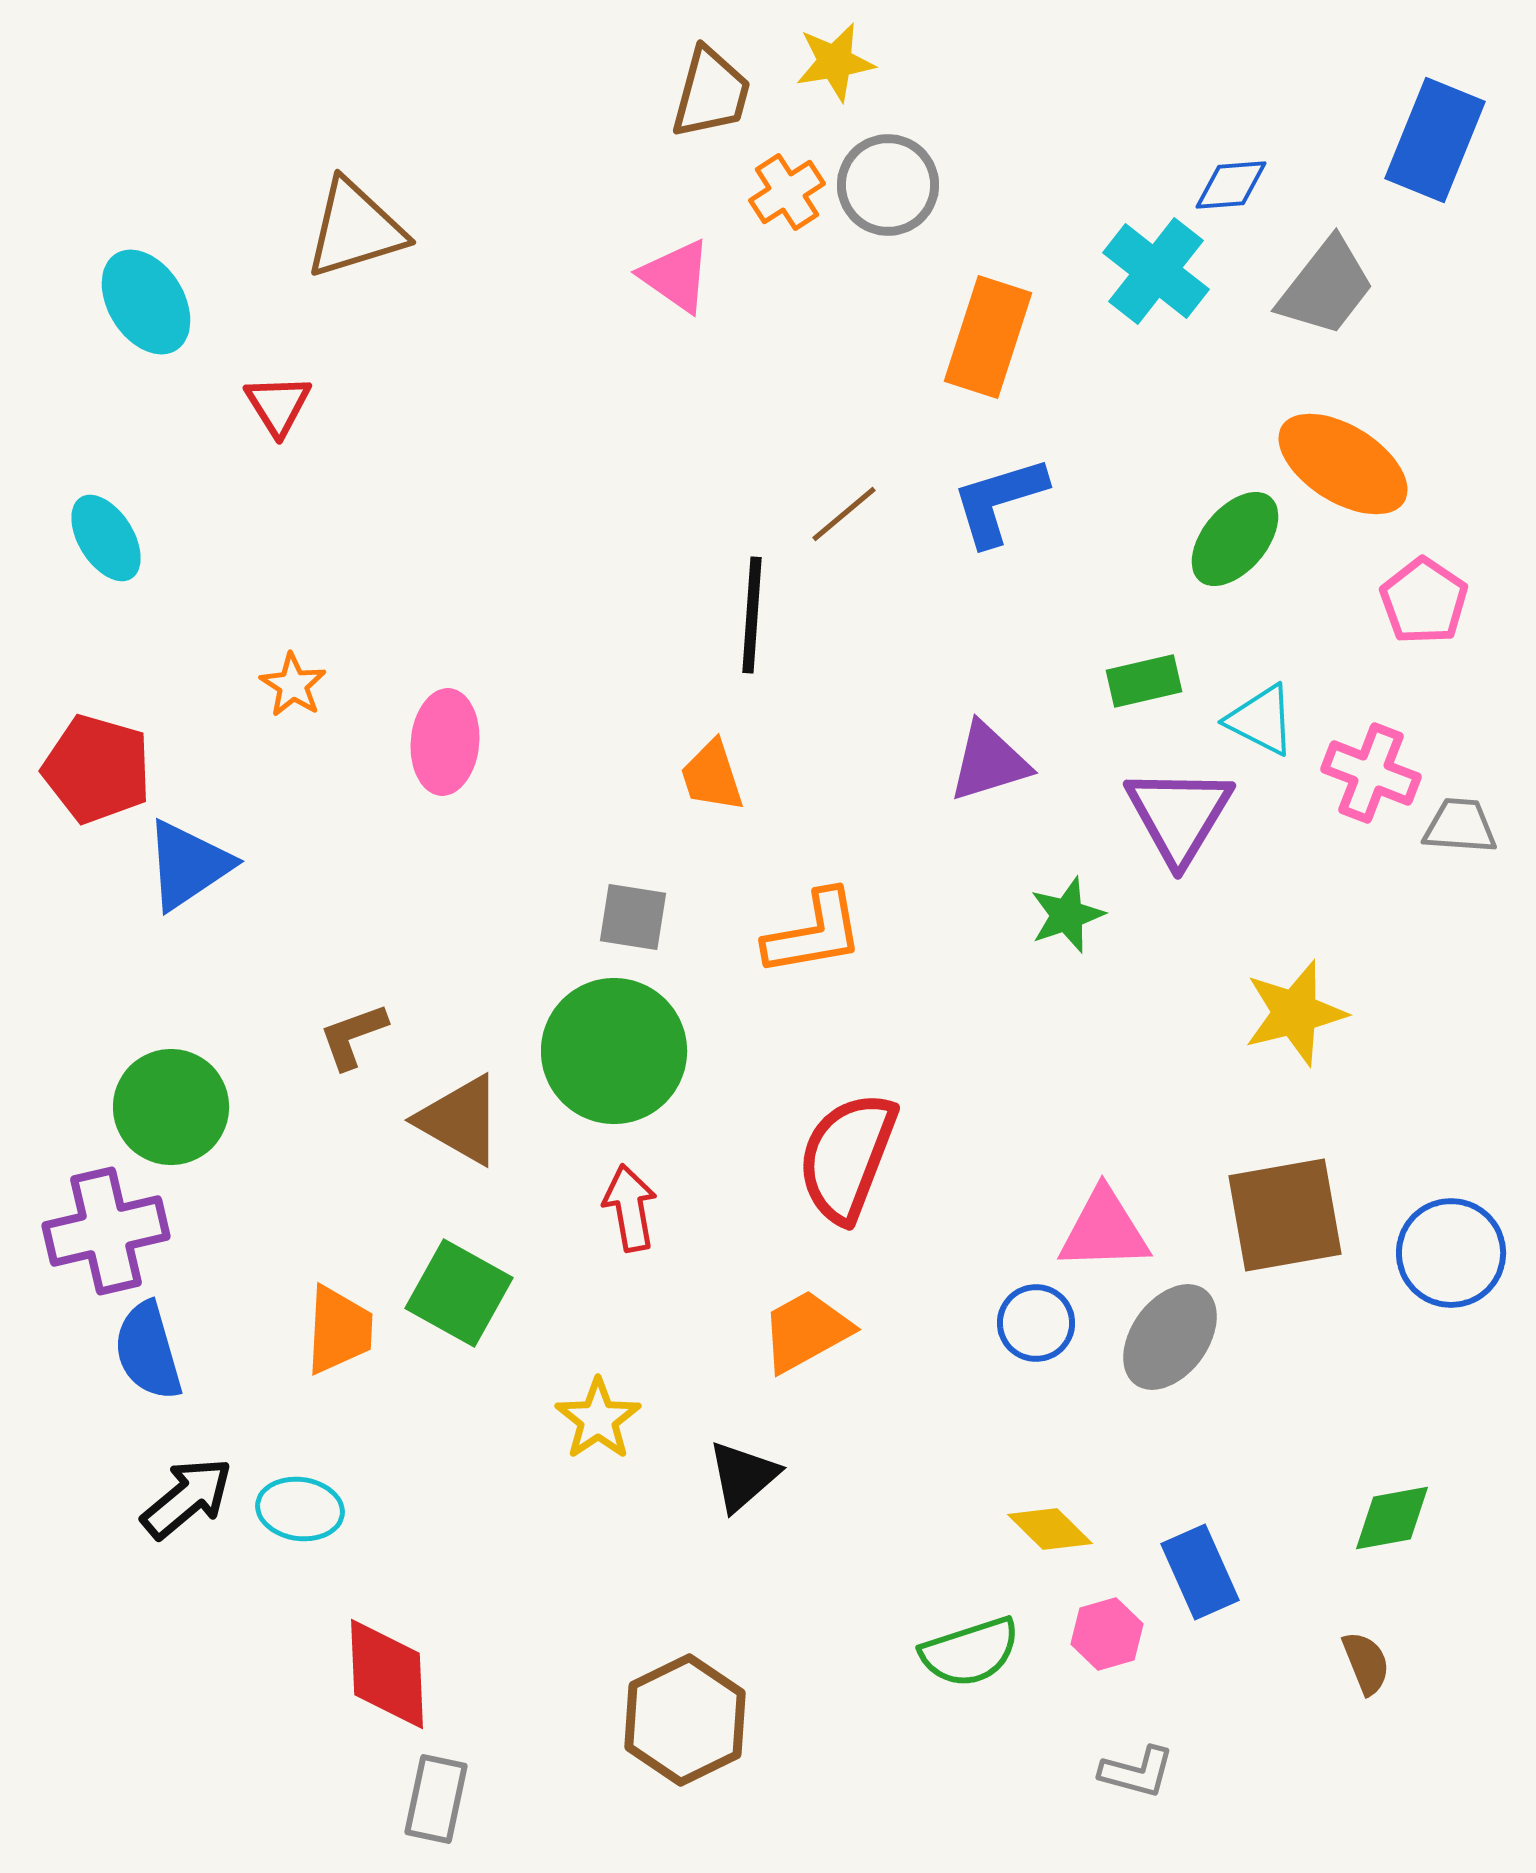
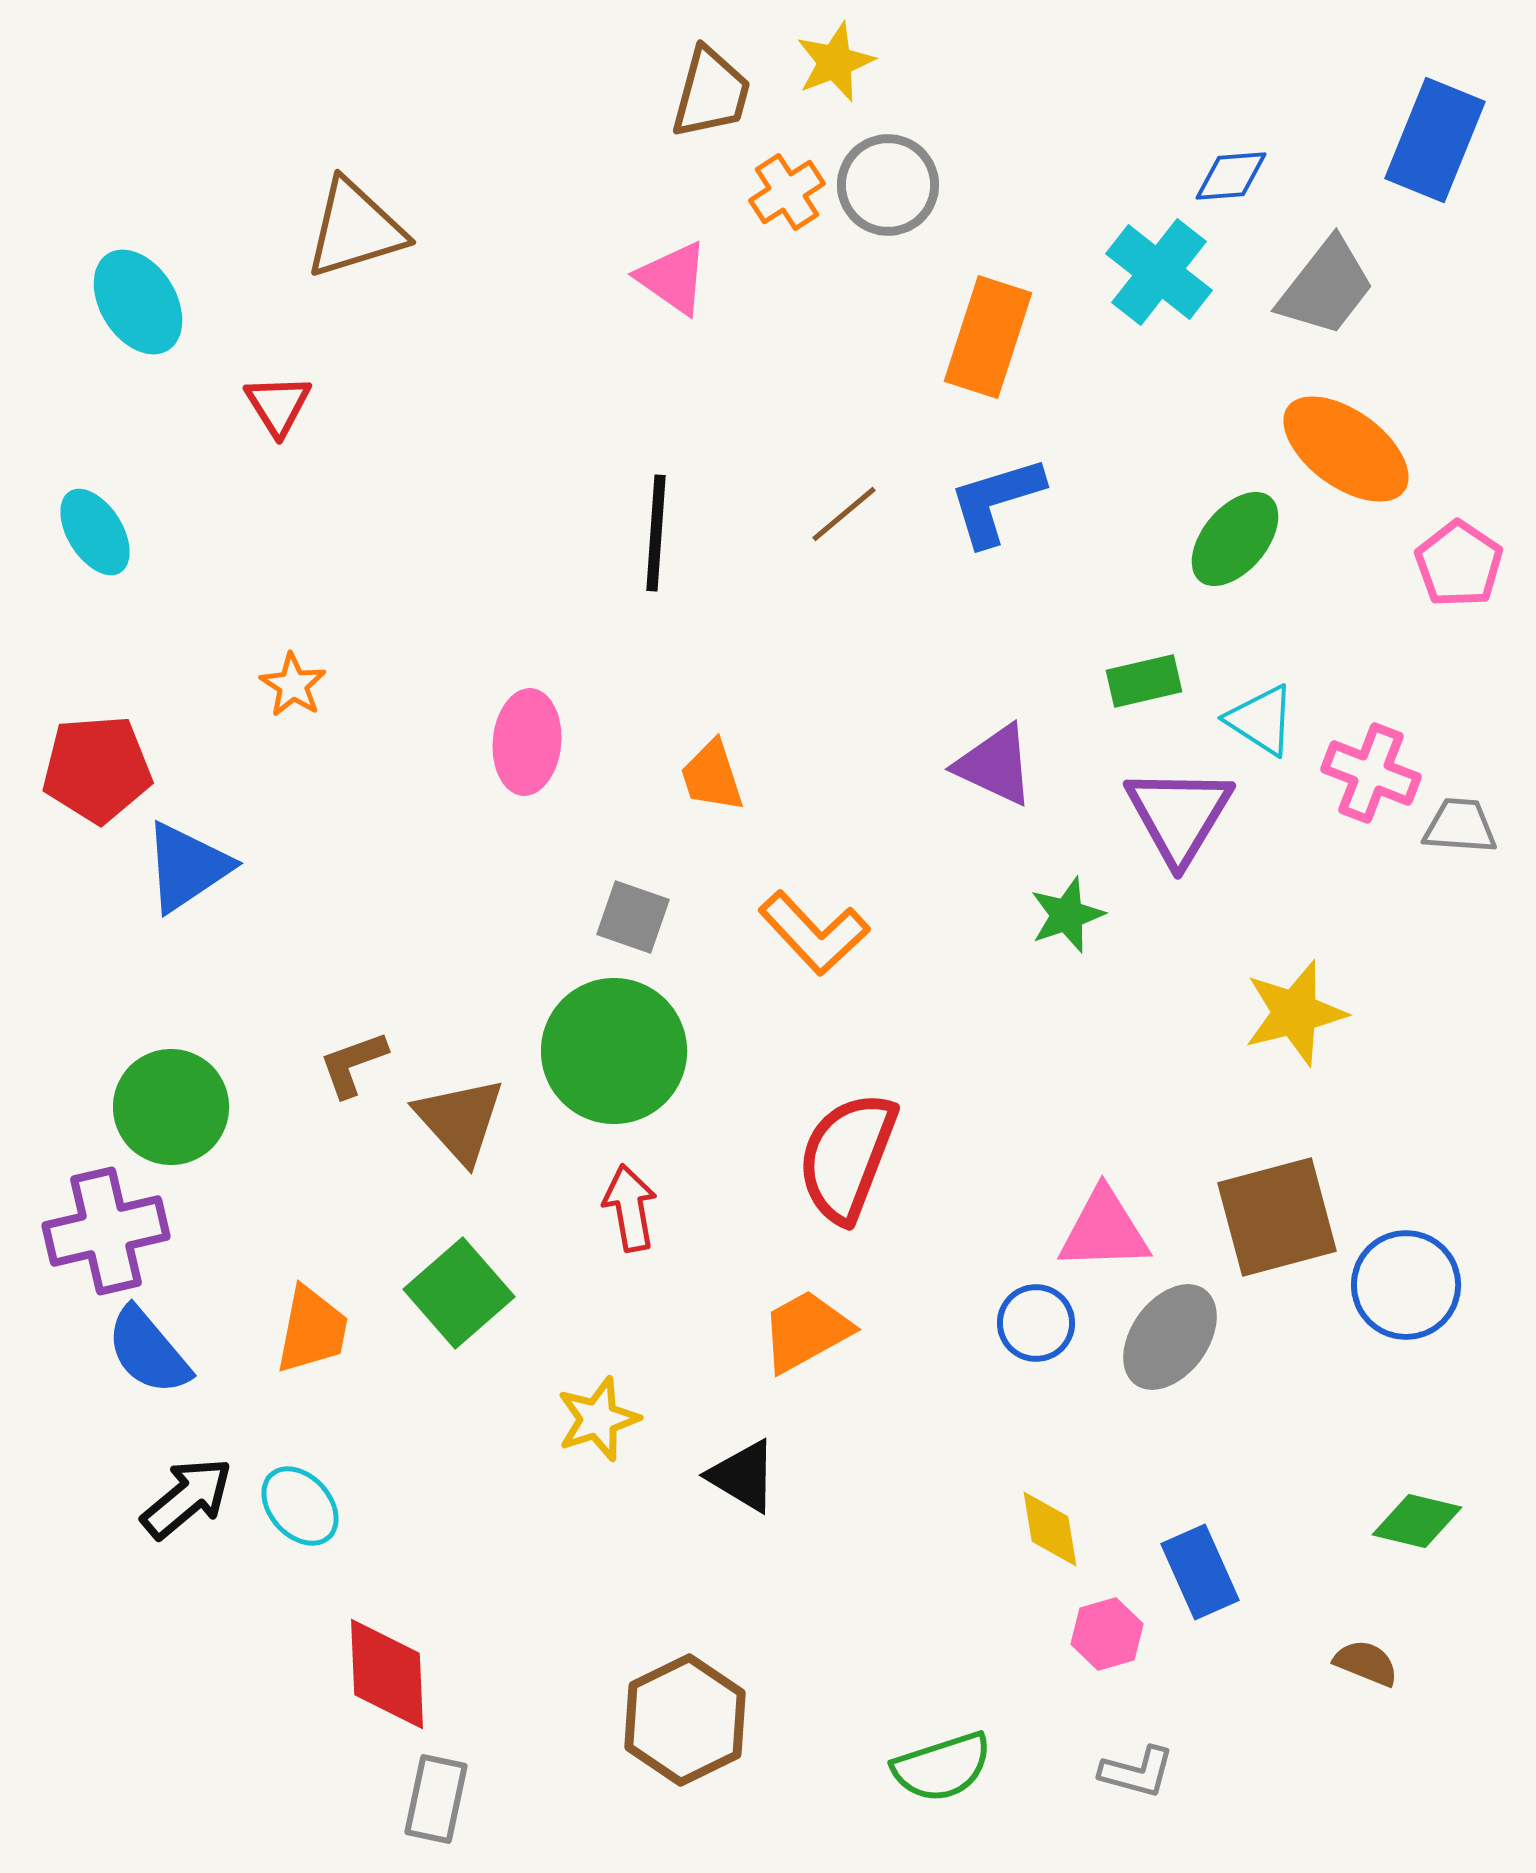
yellow star at (835, 62): rotated 12 degrees counterclockwise
blue diamond at (1231, 185): moved 9 px up
cyan cross at (1156, 271): moved 3 px right, 1 px down
pink triangle at (676, 276): moved 3 px left, 2 px down
cyan ellipse at (146, 302): moved 8 px left
orange ellipse at (1343, 464): moved 3 px right, 15 px up; rotated 4 degrees clockwise
blue L-shape at (999, 501): moved 3 px left
cyan ellipse at (106, 538): moved 11 px left, 6 px up
pink pentagon at (1424, 601): moved 35 px right, 37 px up
black line at (752, 615): moved 96 px left, 82 px up
cyan triangle at (1261, 720): rotated 6 degrees clockwise
pink ellipse at (445, 742): moved 82 px right
purple triangle at (989, 762): moved 6 px right, 3 px down; rotated 42 degrees clockwise
red pentagon at (97, 769): rotated 20 degrees counterclockwise
blue triangle at (188, 865): moved 1 px left, 2 px down
gray square at (633, 917): rotated 10 degrees clockwise
orange L-shape at (814, 933): rotated 57 degrees clockwise
brown L-shape at (353, 1036): moved 28 px down
brown triangle at (460, 1120): rotated 18 degrees clockwise
brown square at (1285, 1215): moved 8 px left, 2 px down; rotated 5 degrees counterclockwise
blue circle at (1451, 1253): moved 45 px left, 32 px down
green square at (459, 1293): rotated 20 degrees clockwise
orange trapezoid at (339, 1330): moved 27 px left; rotated 8 degrees clockwise
blue semicircle at (148, 1351): rotated 24 degrees counterclockwise
yellow star at (598, 1419): rotated 16 degrees clockwise
black triangle at (743, 1476): rotated 48 degrees counterclockwise
cyan ellipse at (300, 1509): moved 3 px up; rotated 40 degrees clockwise
green diamond at (1392, 1518): moved 25 px right, 3 px down; rotated 24 degrees clockwise
yellow diamond at (1050, 1529): rotated 36 degrees clockwise
green semicircle at (970, 1652): moved 28 px left, 115 px down
brown semicircle at (1366, 1663): rotated 46 degrees counterclockwise
